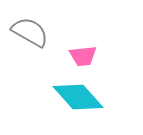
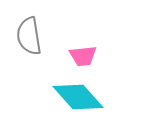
gray semicircle: moved 1 px left, 4 px down; rotated 129 degrees counterclockwise
